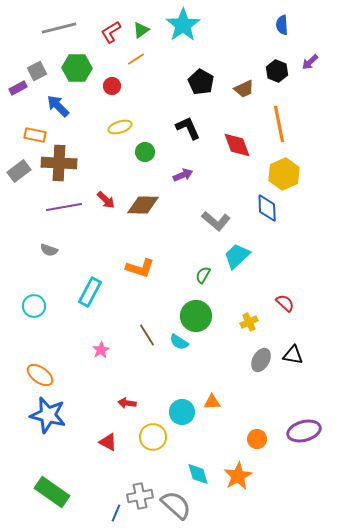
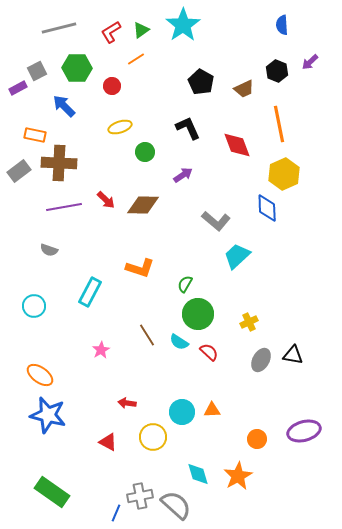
blue arrow at (58, 106): moved 6 px right
purple arrow at (183, 175): rotated 12 degrees counterclockwise
green semicircle at (203, 275): moved 18 px left, 9 px down
red semicircle at (285, 303): moved 76 px left, 49 px down
green circle at (196, 316): moved 2 px right, 2 px up
orange triangle at (212, 402): moved 8 px down
